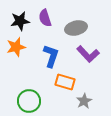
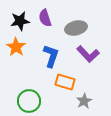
orange star: rotated 24 degrees counterclockwise
